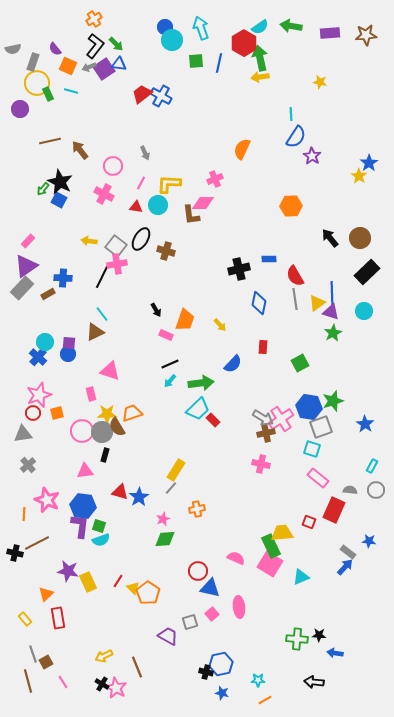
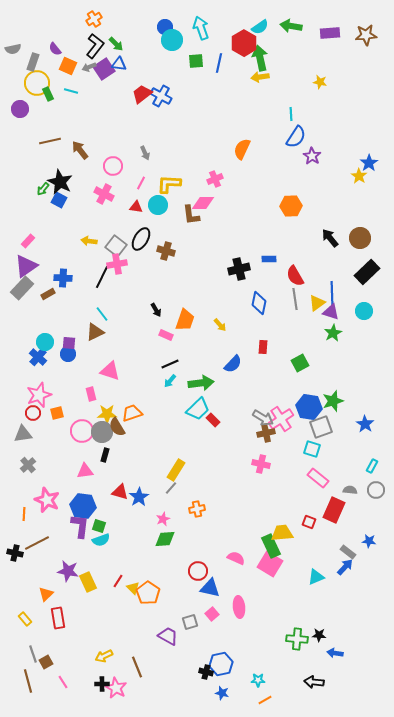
cyan triangle at (301, 577): moved 15 px right
black cross at (102, 684): rotated 32 degrees counterclockwise
